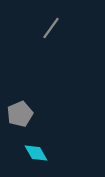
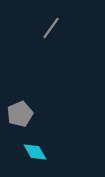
cyan diamond: moved 1 px left, 1 px up
